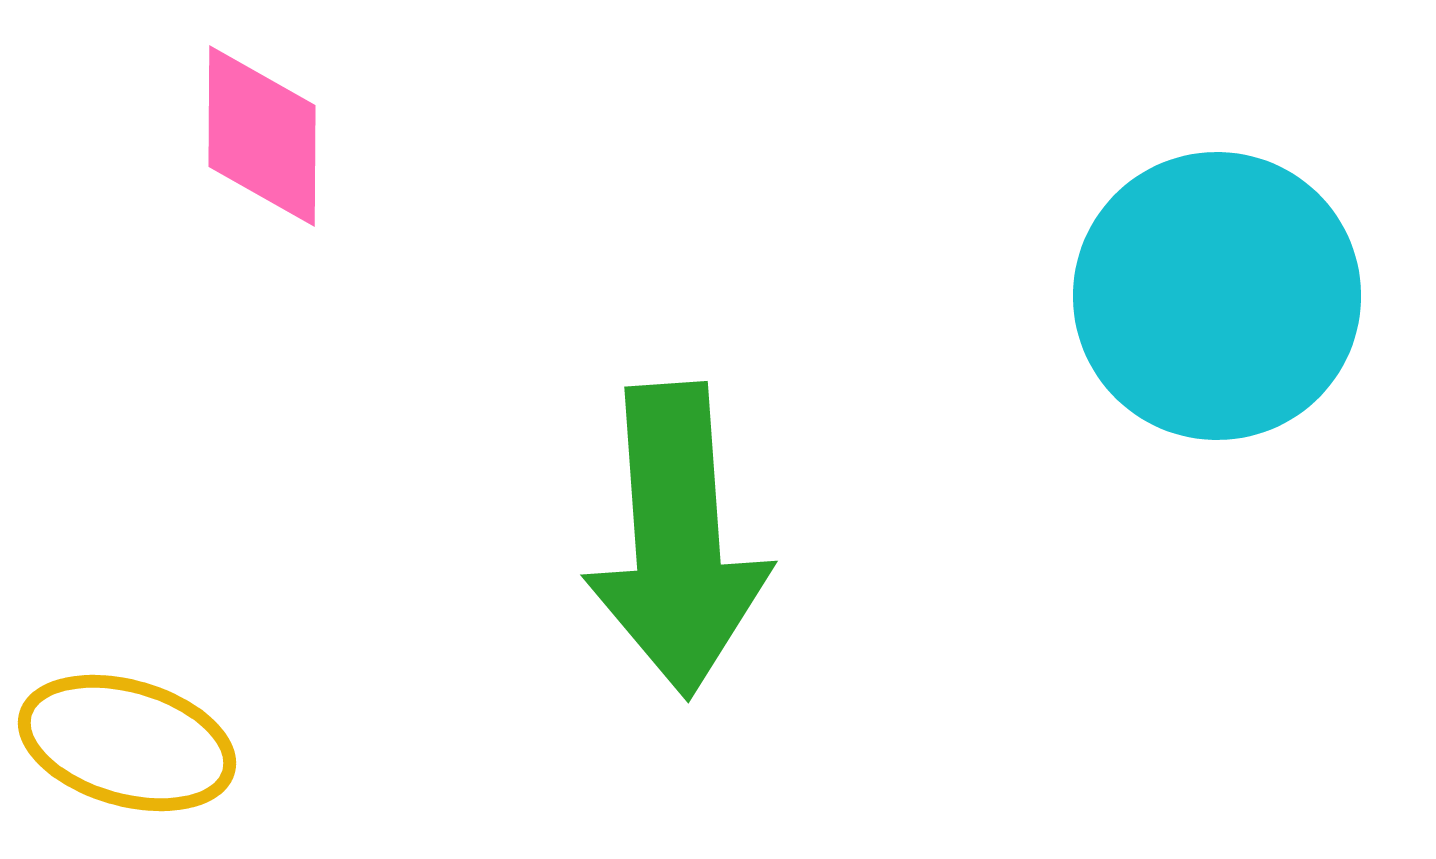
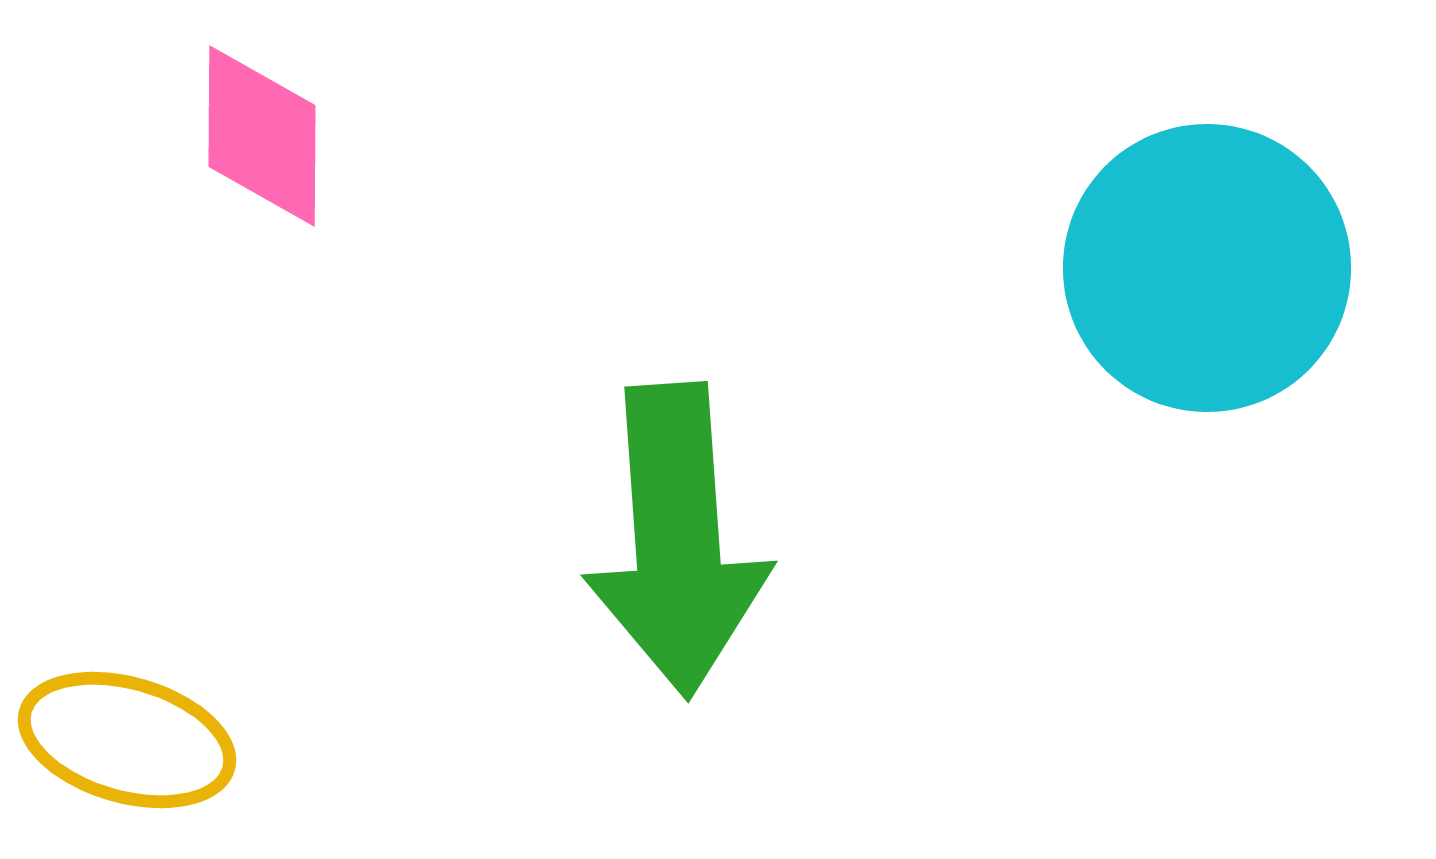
cyan circle: moved 10 px left, 28 px up
yellow ellipse: moved 3 px up
